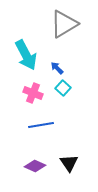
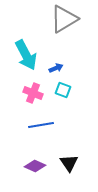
gray triangle: moved 5 px up
blue arrow: moved 1 px left; rotated 112 degrees clockwise
cyan square: moved 2 px down; rotated 21 degrees counterclockwise
